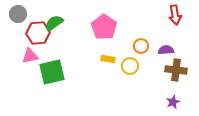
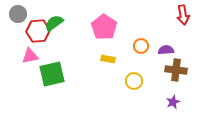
red arrow: moved 8 px right
red hexagon: moved 2 px up
yellow circle: moved 4 px right, 15 px down
green square: moved 2 px down
